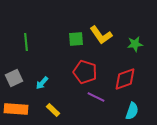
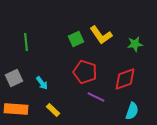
green square: rotated 21 degrees counterclockwise
cyan arrow: rotated 80 degrees counterclockwise
